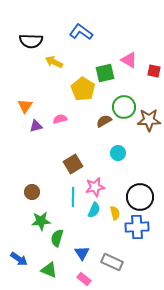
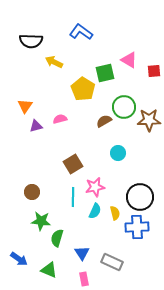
red square: rotated 16 degrees counterclockwise
cyan semicircle: moved 1 px right, 1 px down
green star: rotated 12 degrees clockwise
pink rectangle: rotated 40 degrees clockwise
